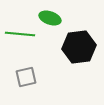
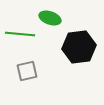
gray square: moved 1 px right, 6 px up
